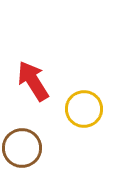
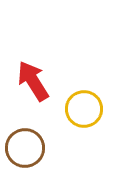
brown circle: moved 3 px right
